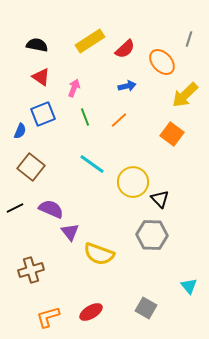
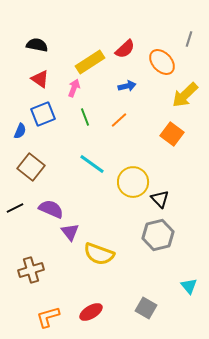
yellow rectangle: moved 21 px down
red triangle: moved 1 px left, 2 px down
gray hexagon: moved 6 px right; rotated 16 degrees counterclockwise
